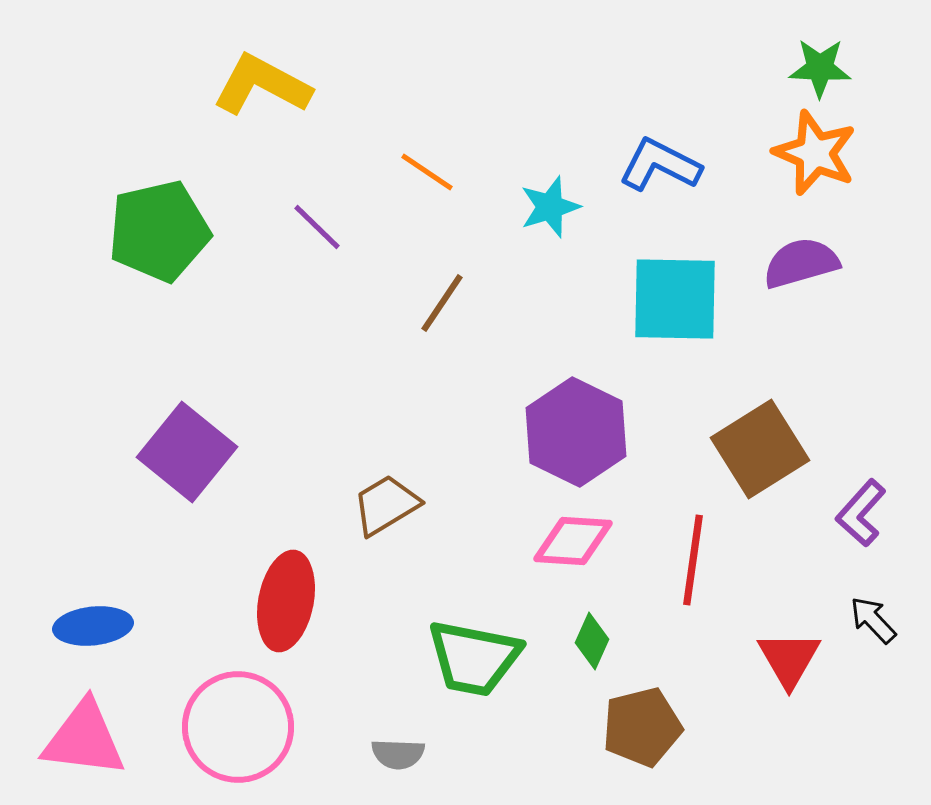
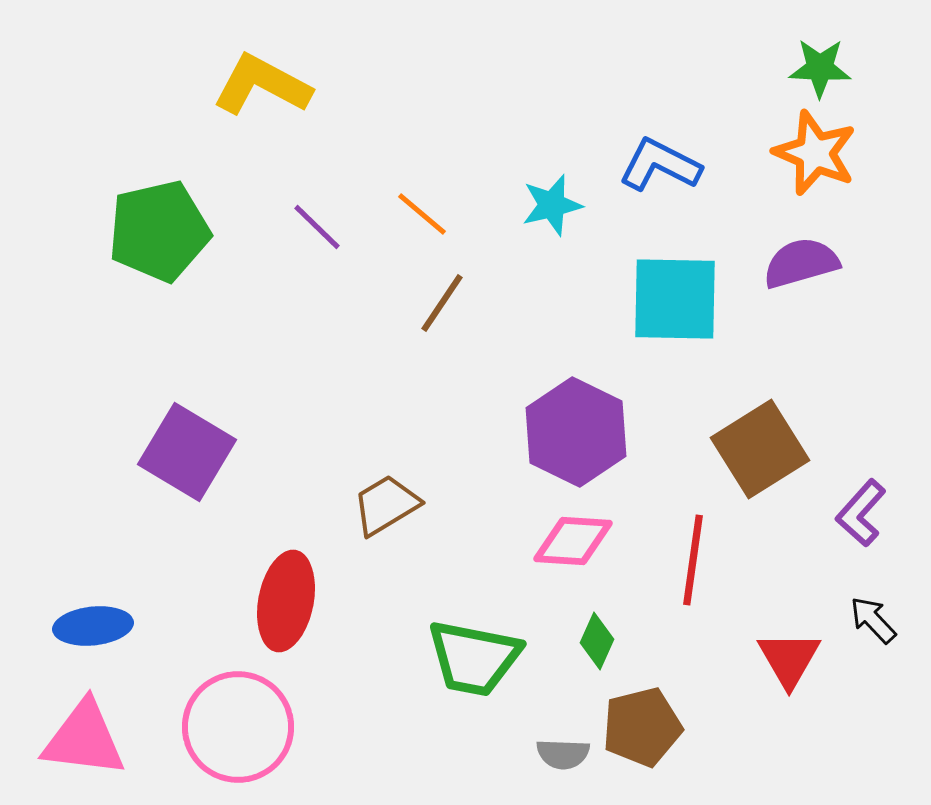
orange line: moved 5 px left, 42 px down; rotated 6 degrees clockwise
cyan star: moved 2 px right, 2 px up; rotated 4 degrees clockwise
purple square: rotated 8 degrees counterclockwise
green diamond: moved 5 px right
gray semicircle: moved 165 px right
